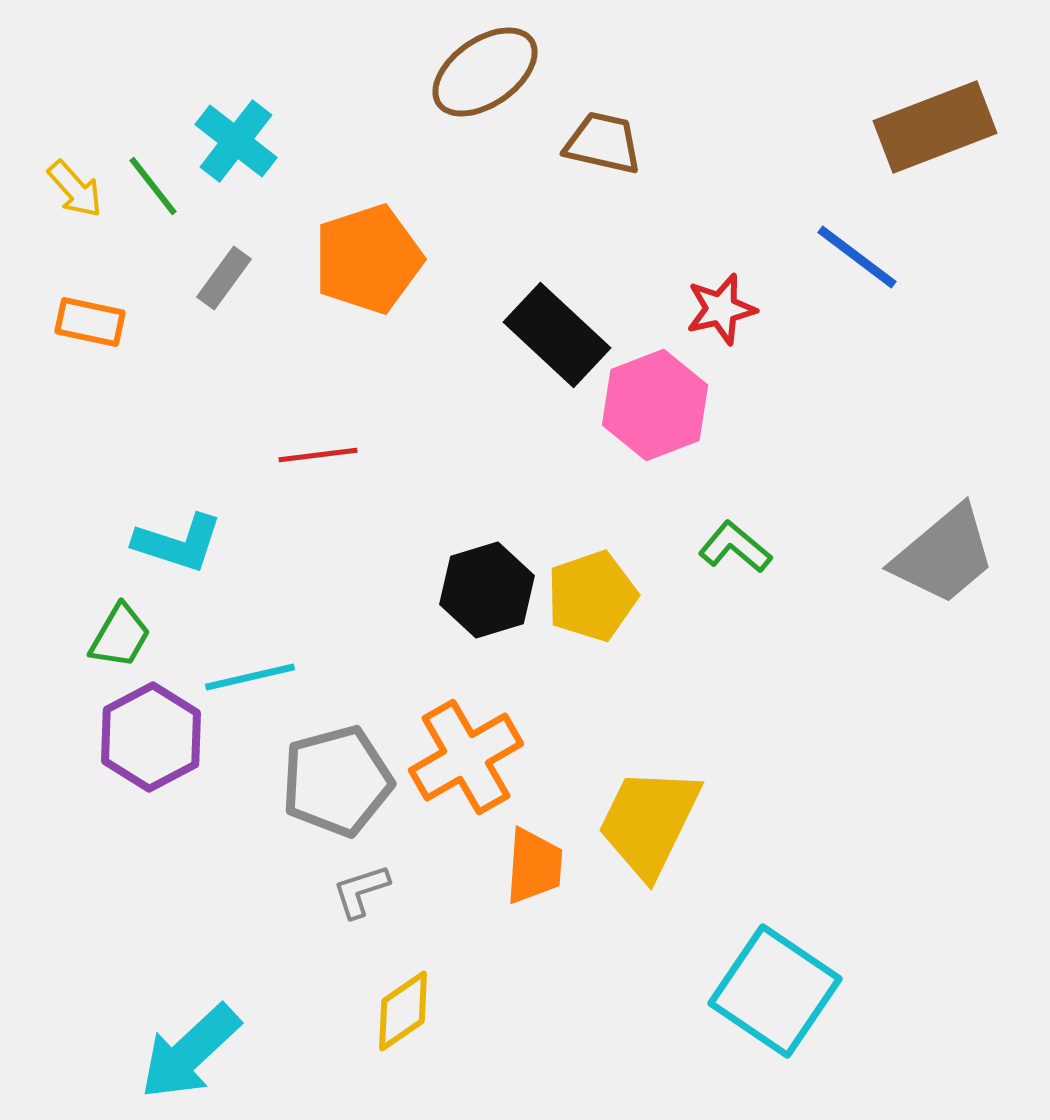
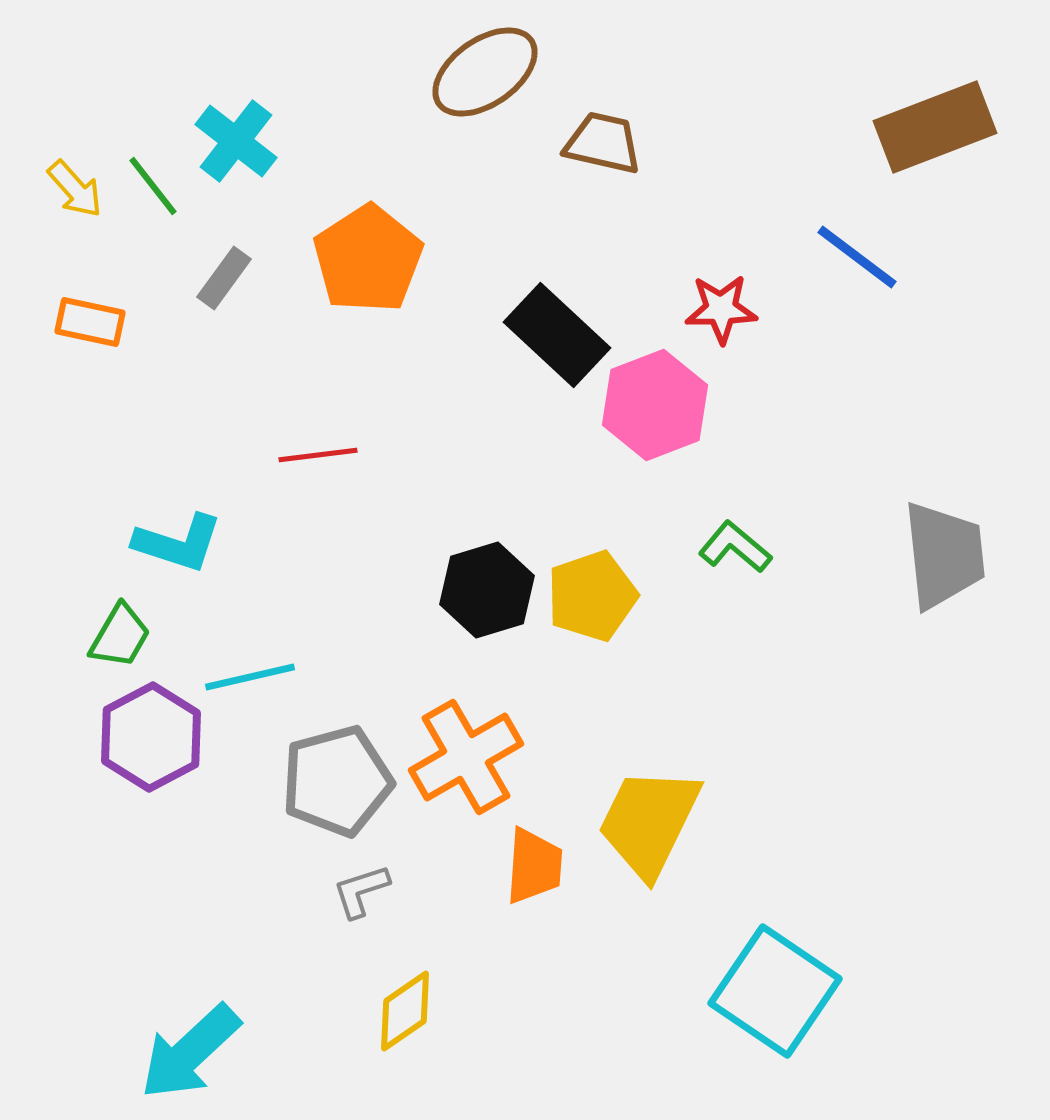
orange pentagon: rotated 15 degrees counterclockwise
red star: rotated 12 degrees clockwise
gray trapezoid: rotated 56 degrees counterclockwise
yellow diamond: moved 2 px right
